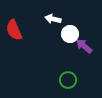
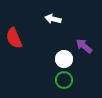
red semicircle: moved 8 px down
white circle: moved 6 px left, 25 px down
green circle: moved 4 px left
